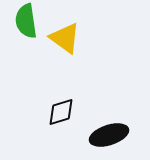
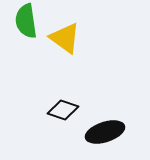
black diamond: moved 2 px right, 2 px up; rotated 36 degrees clockwise
black ellipse: moved 4 px left, 3 px up
